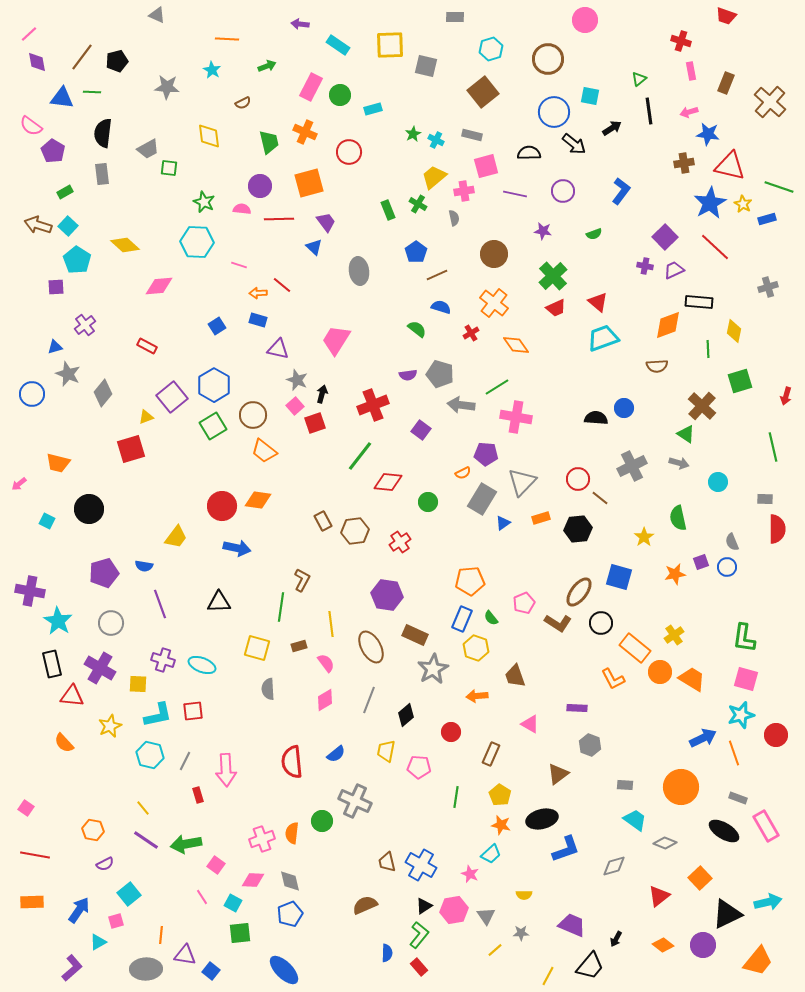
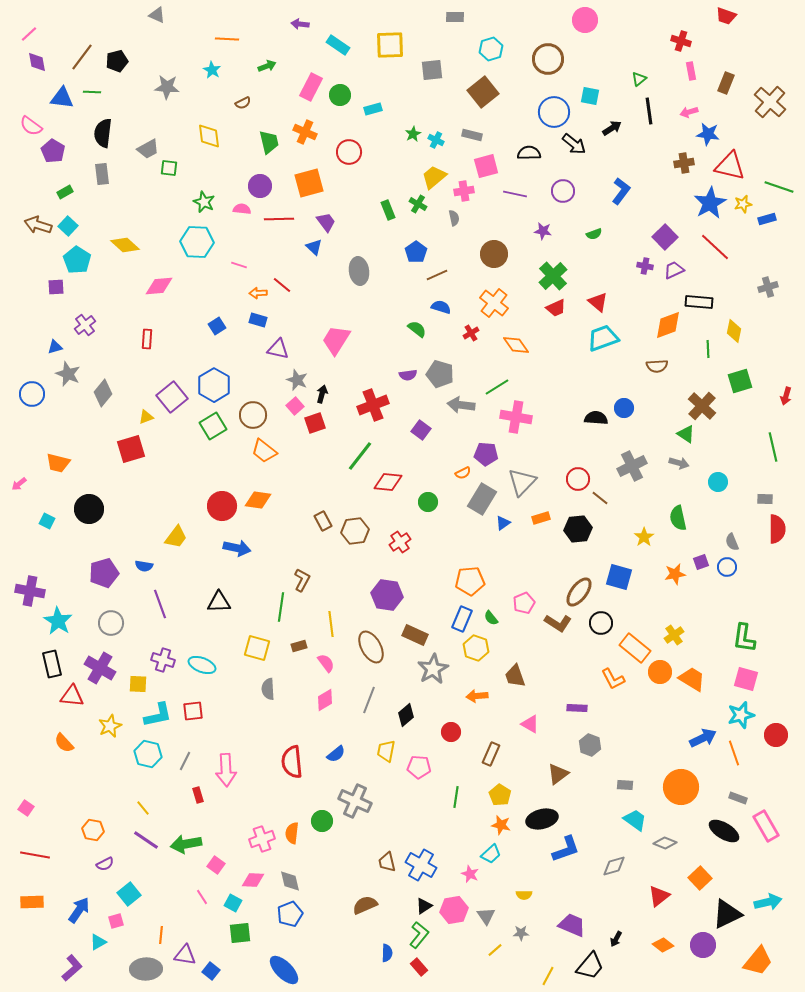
gray square at (426, 66): moved 6 px right, 4 px down; rotated 20 degrees counterclockwise
yellow star at (743, 204): rotated 30 degrees clockwise
red rectangle at (147, 346): moved 7 px up; rotated 66 degrees clockwise
cyan hexagon at (150, 755): moved 2 px left, 1 px up
